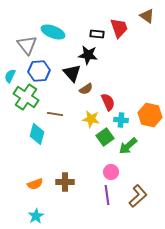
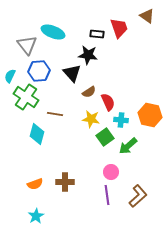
brown semicircle: moved 3 px right, 3 px down
